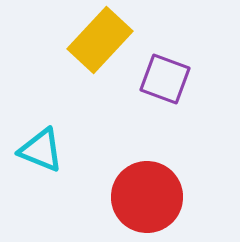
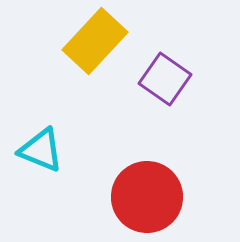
yellow rectangle: moved 5 px left, 1 px down
purple square: rotated 15 degrees clockwise
